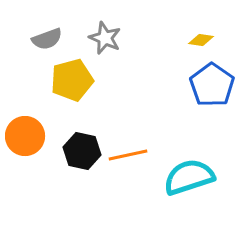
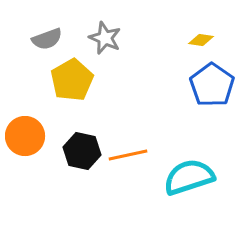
yellow pentagon: rotated 15 degrees counterclockwise
